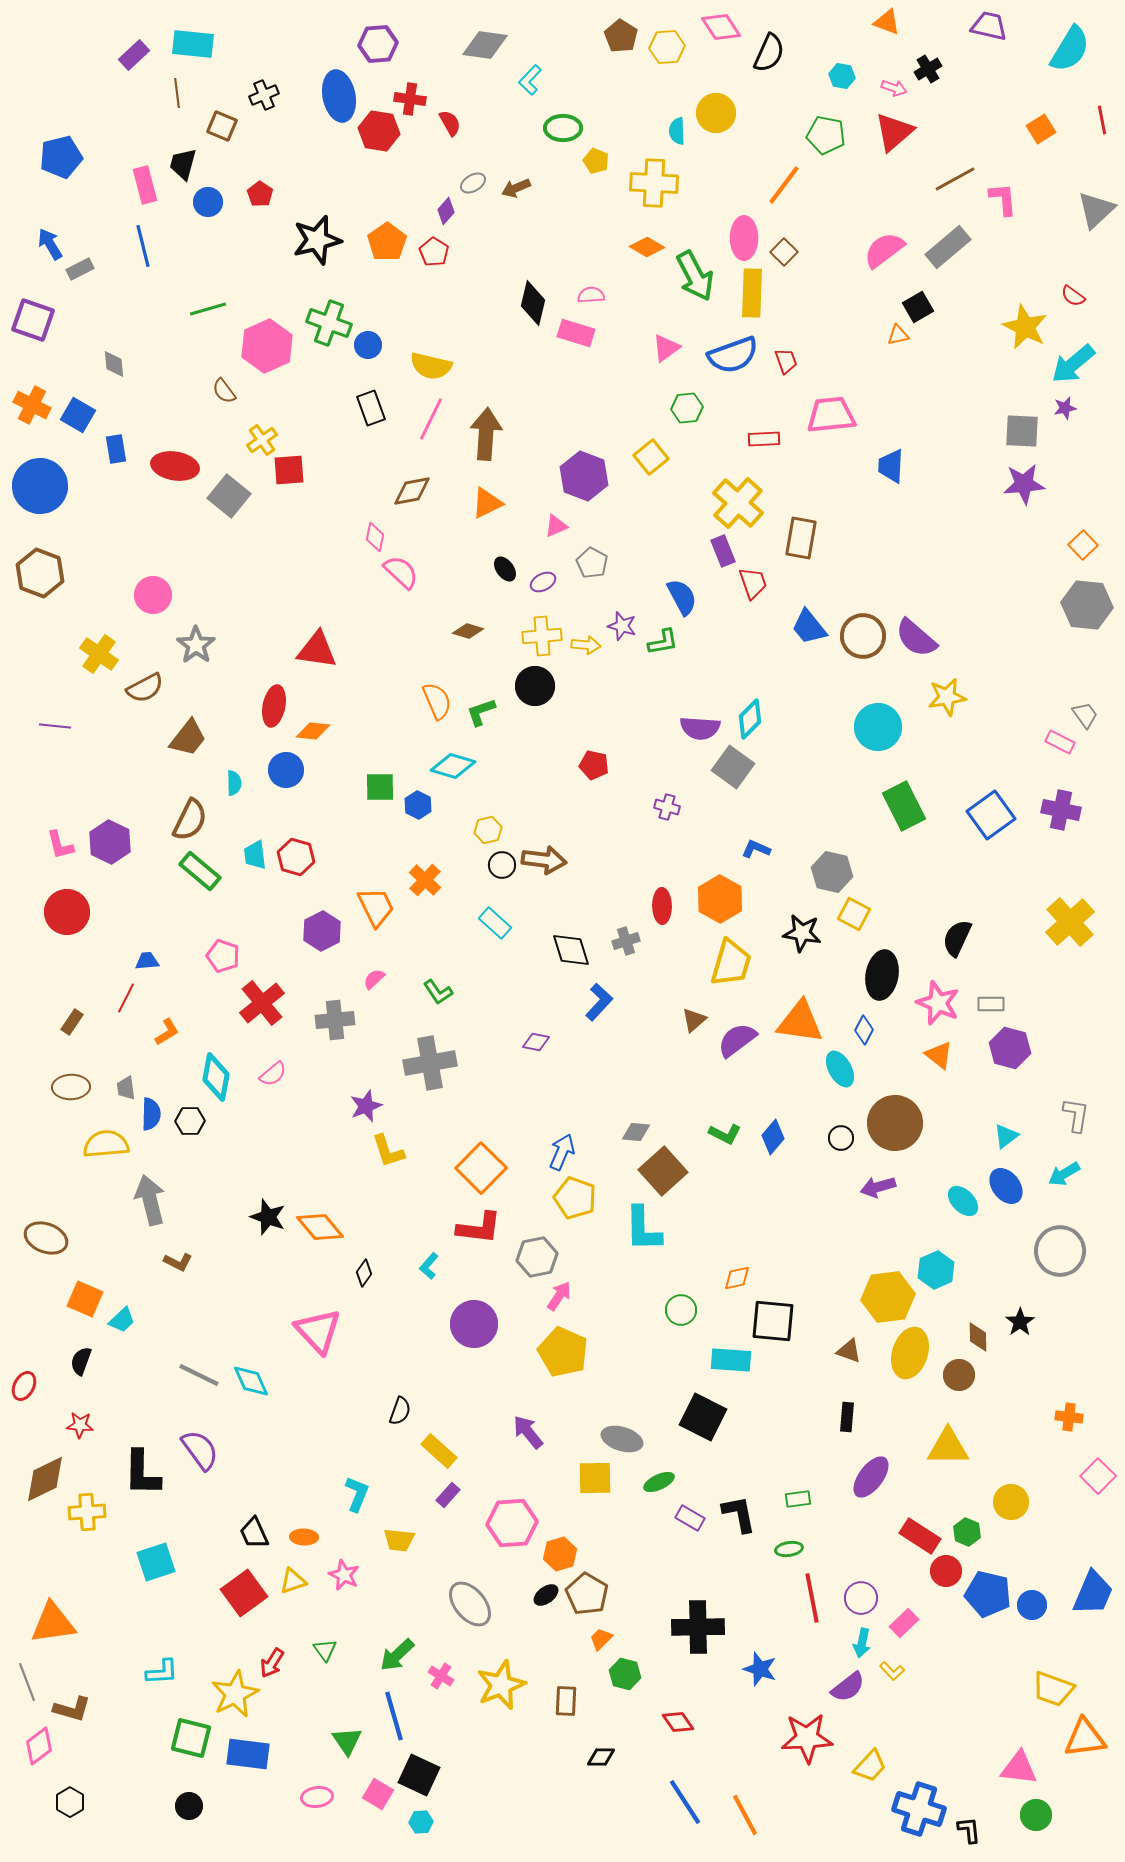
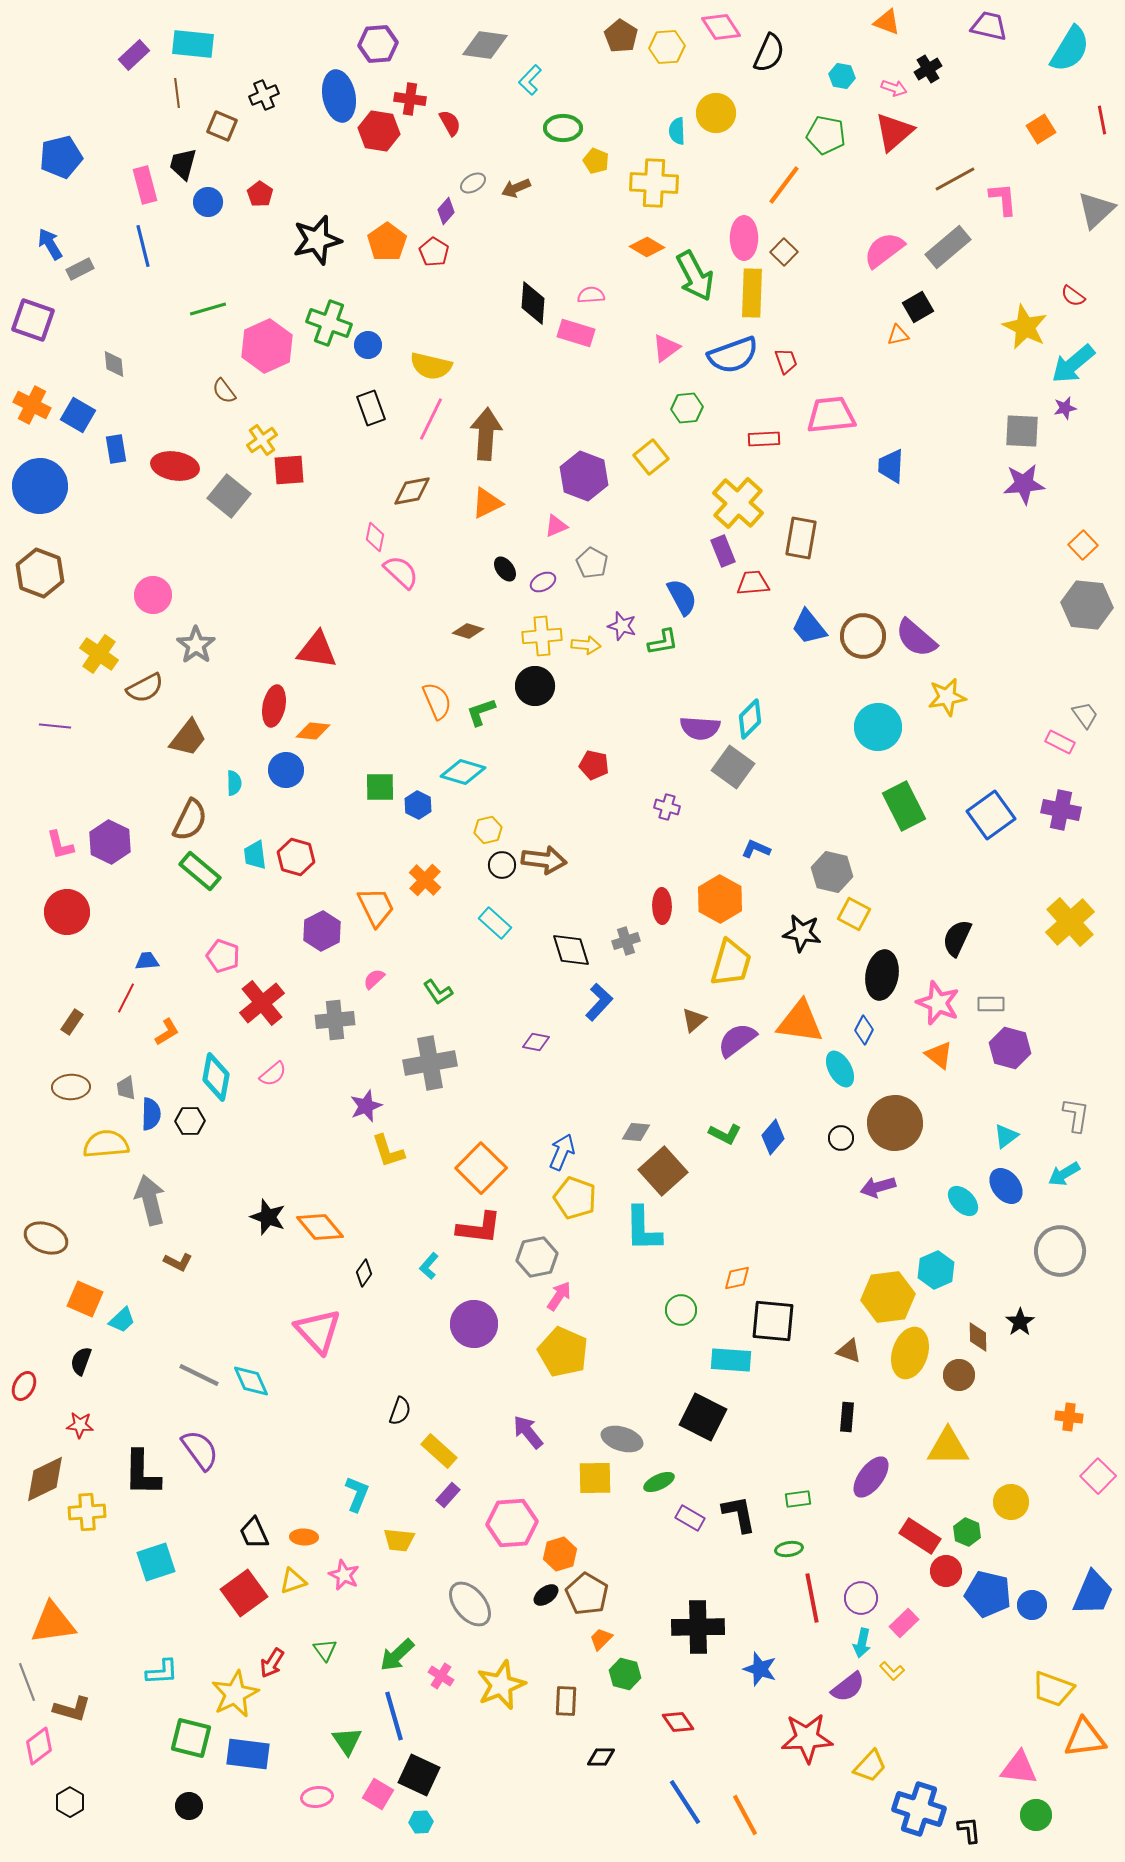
black diamond at (533, 303): rotated 9 degrees counterclockwise
red trapezoid at (753, 583): rotated 76 degrees counterclockwise
cyan diamond at (453, 766): moved 10 px right, 6 px down
